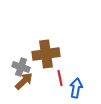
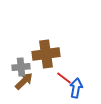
gray cross: rotated 24 degrees counterclockwise
red line: moved 4 px right; rotated 42 degrees counterclockwise
